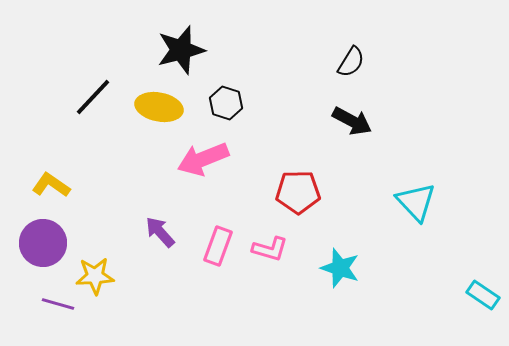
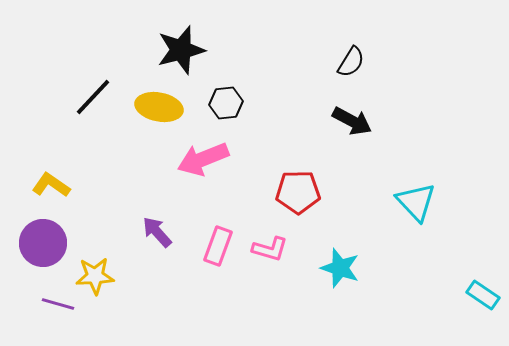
black hexagon: rotated 24 degrees counterclockwise
purple arrow: moved 3 px left
